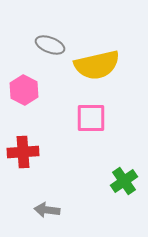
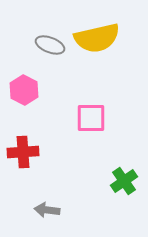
yellow semicircle: moved 27 px up
